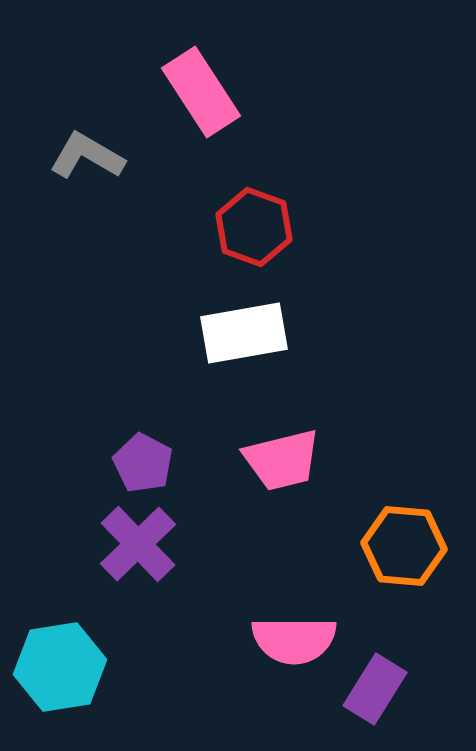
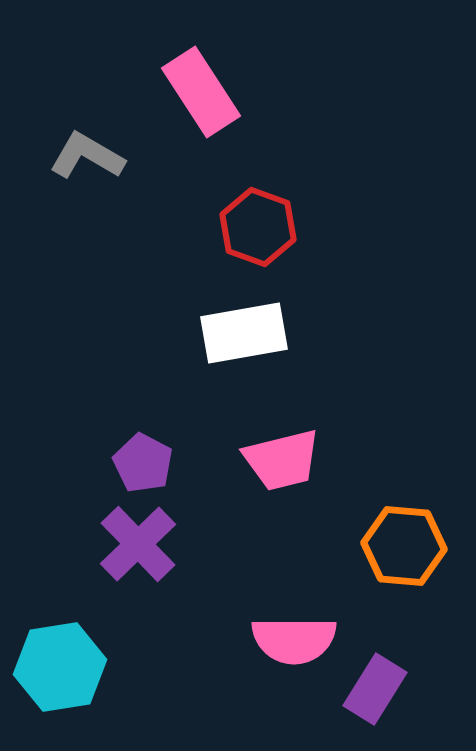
red hexagon: moved 4 px right
